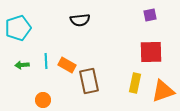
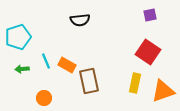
cyan pentagon: moved 9 px down
red square: moved 3 px left; rotated 35 degrees clockwise
cyan line: rotated 21 degrees counterclockwise
green arrow: moved 4 px down
orange circle: moved 1 px right, 2 px up
